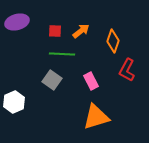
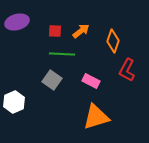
pink rectangle: rotated 36 degrees counterclockwise
